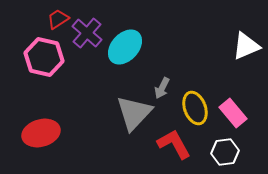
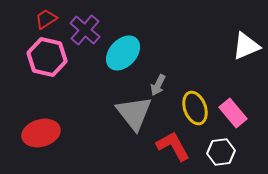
red trapezoid: moved 12 px left
purple cross: moved 2 px left, 3 px up
cyan ellipse: moved 2 px left, 6 px down
pink hexagon: moved 3 px right
gray arrow: moved 4 px left, 3 px up
gray triangle: rotated 21 degrees counterclockwise
red L-shape: moved 1 px left, 2 px down
white hexagon: moved 4 px left
